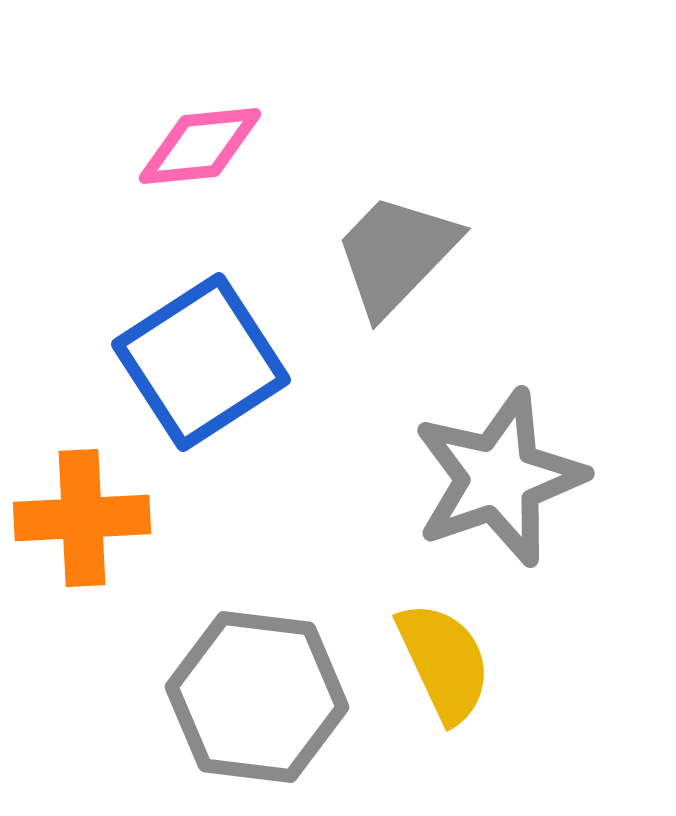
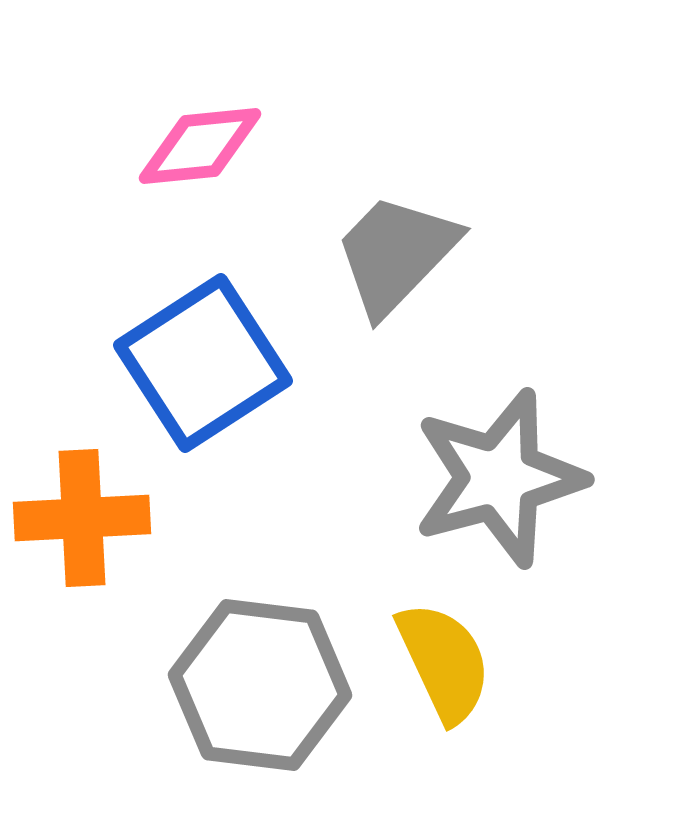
blue square: moved 2 px right, 1 px down
gray star: rotated 4 degrees clockwise
gray hexagon: moved 3 px right, 12 px up
